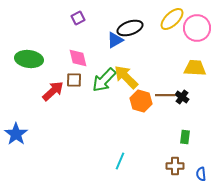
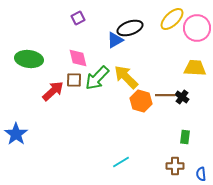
green arrow: moved 7 px left, 2 px up
cyan line: moved 1 px right, 1 px down; rotated 36 degrees clockwise
